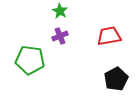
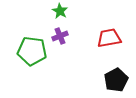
red trapezoid: moved 2 px down
green pentagon: moved 2 px right, 9 px up
black pentagon: moved 1 px down
